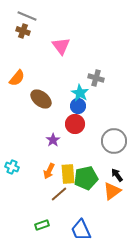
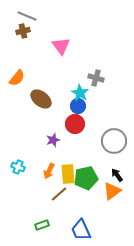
brown cross: rotated 32 degrees counterclockwise
purple star: rotated 16 degrees clockwise
cyan cross: moved 6 px right
